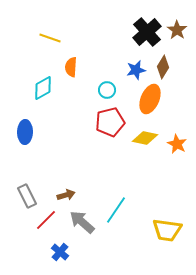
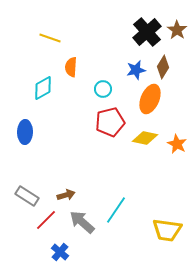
cyan circle: moved 4 px left, 1 px up
gray rectangle: rotated 30 degrees counterclockwise
